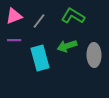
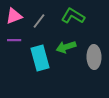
green arrow: moved 1 px left, 1 px down
gray ellipse: moved 2 px down
